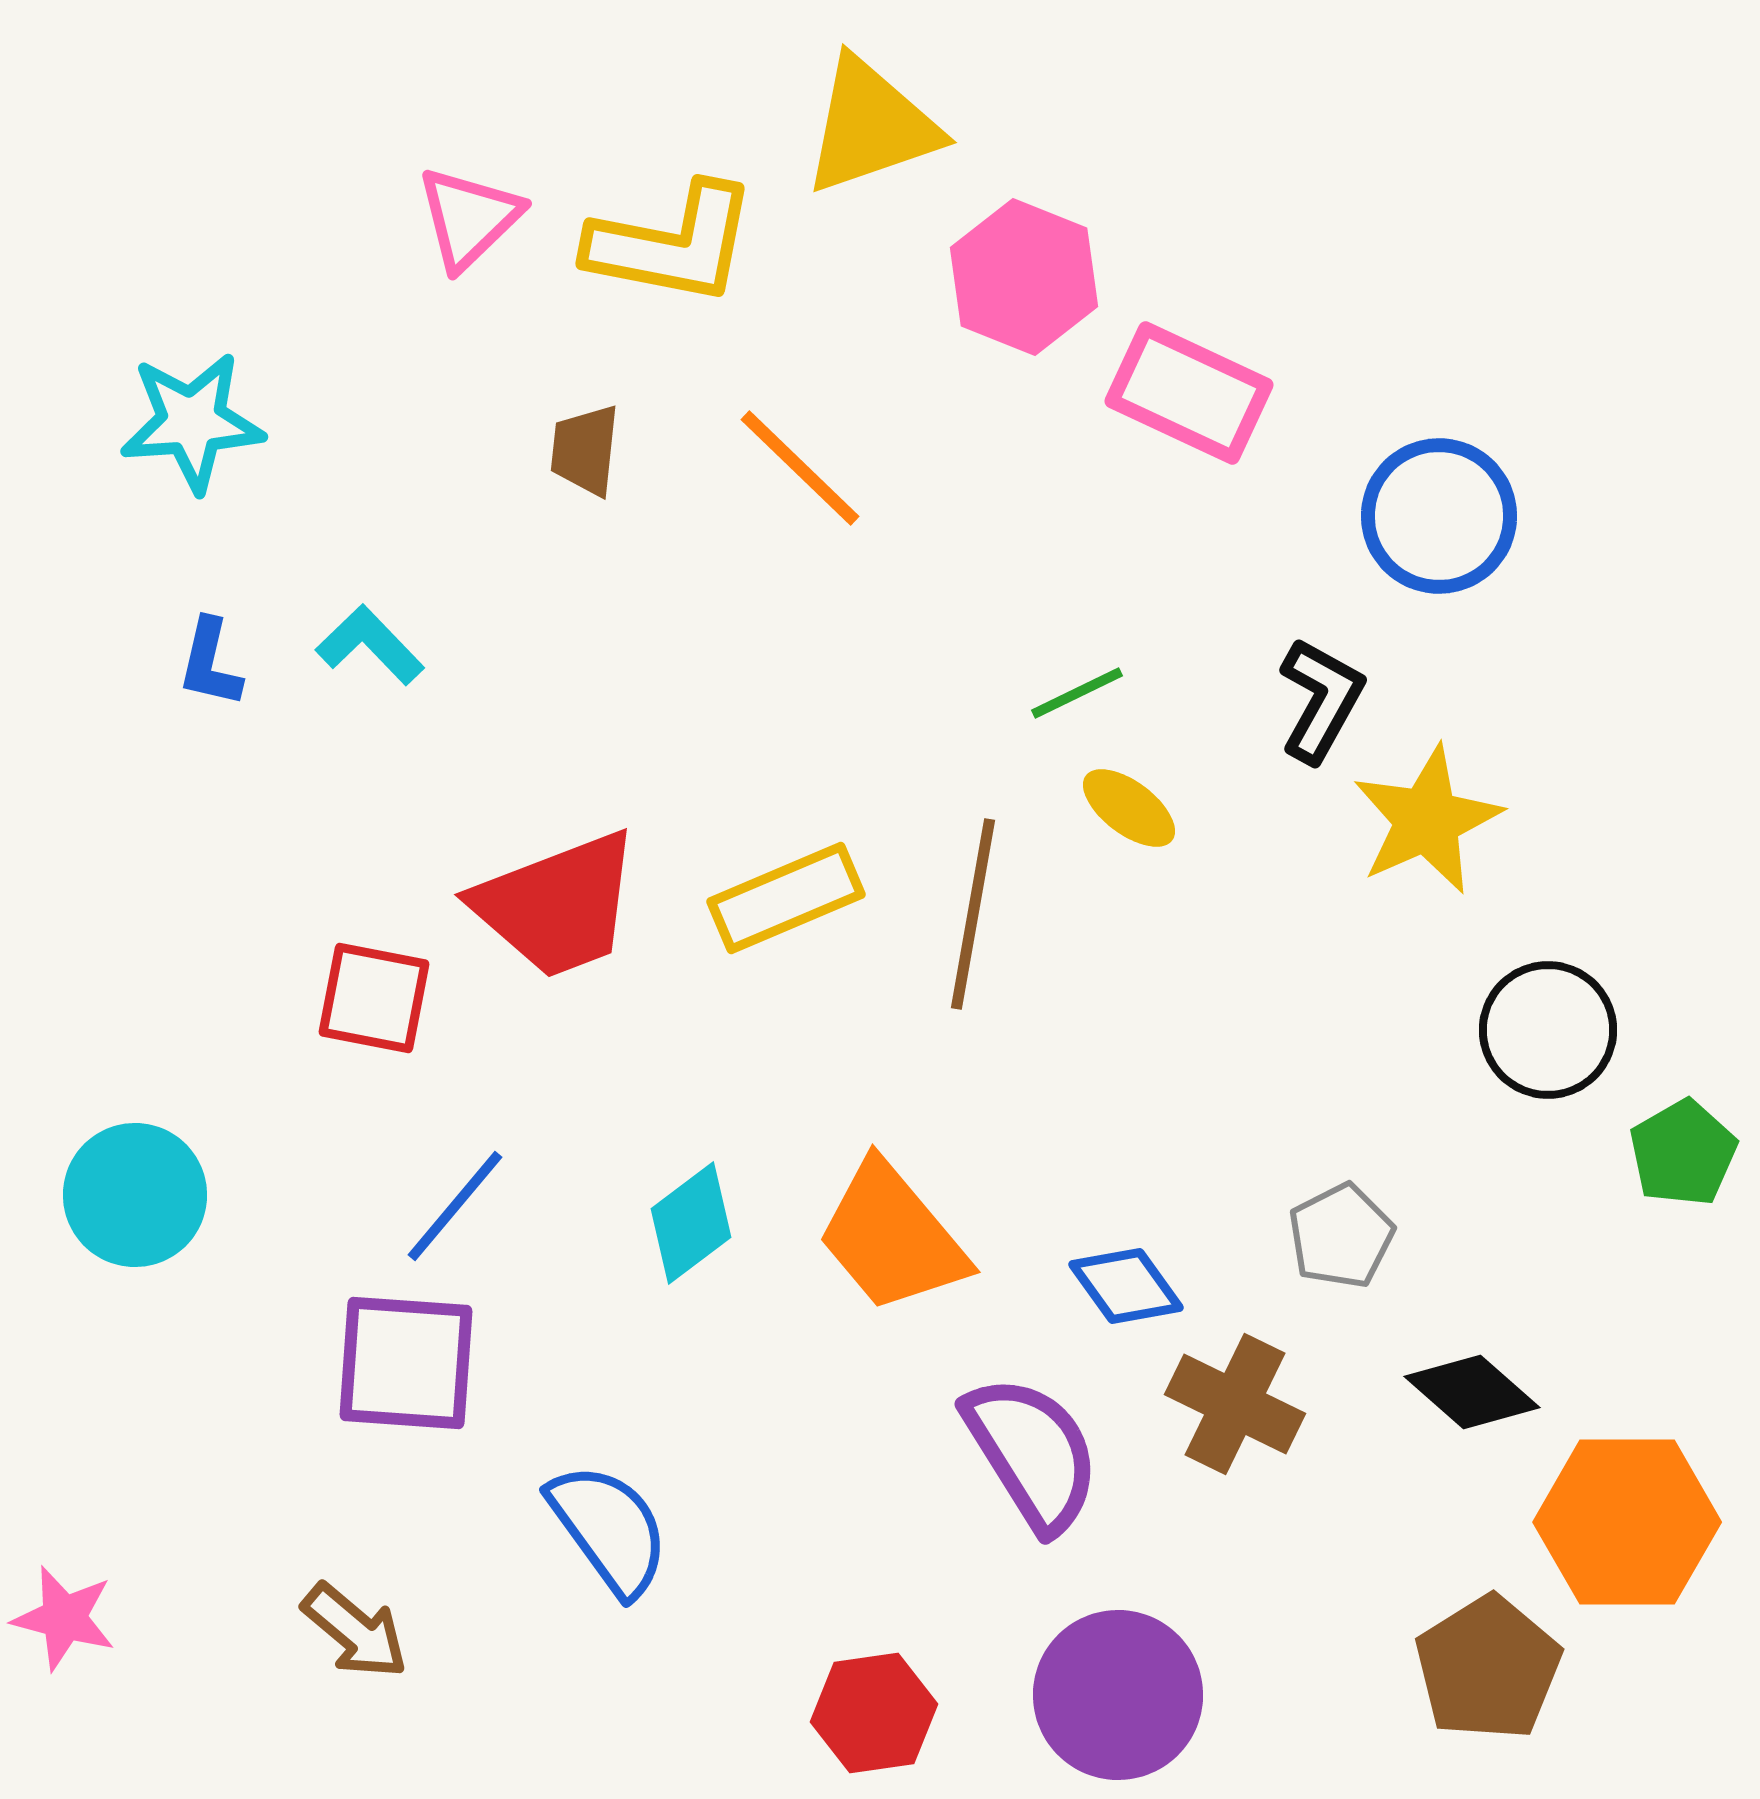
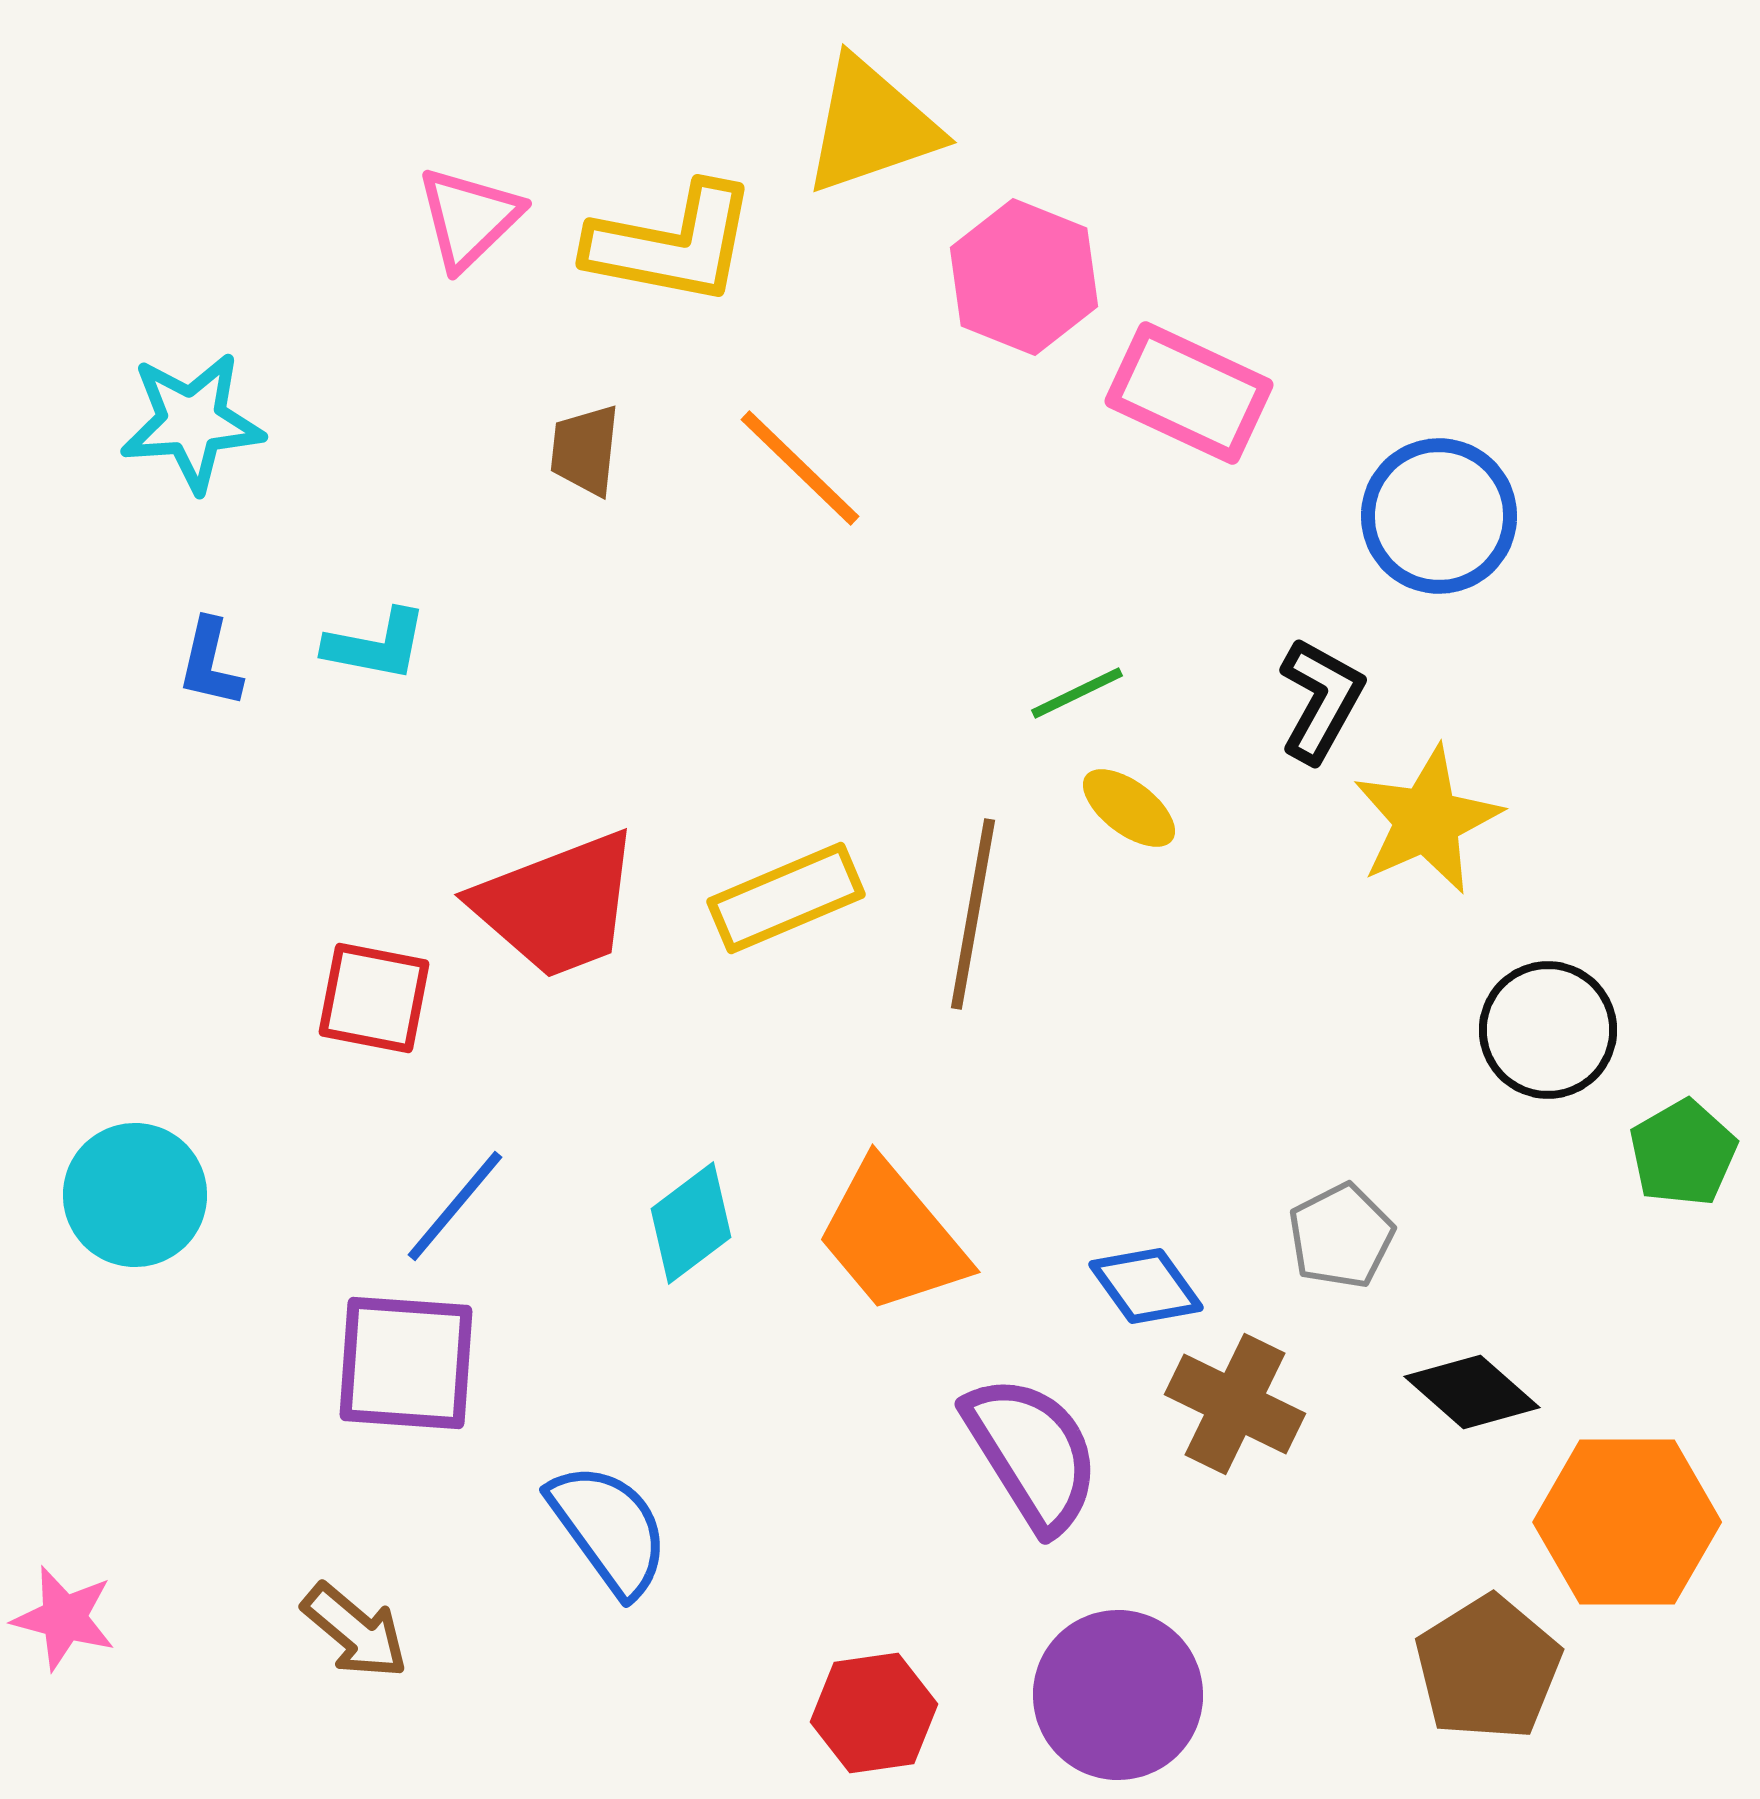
cyan L-shape: moved 6 px right; rotated 145 degrees clockwise
blue diamond: moved 20 px right
